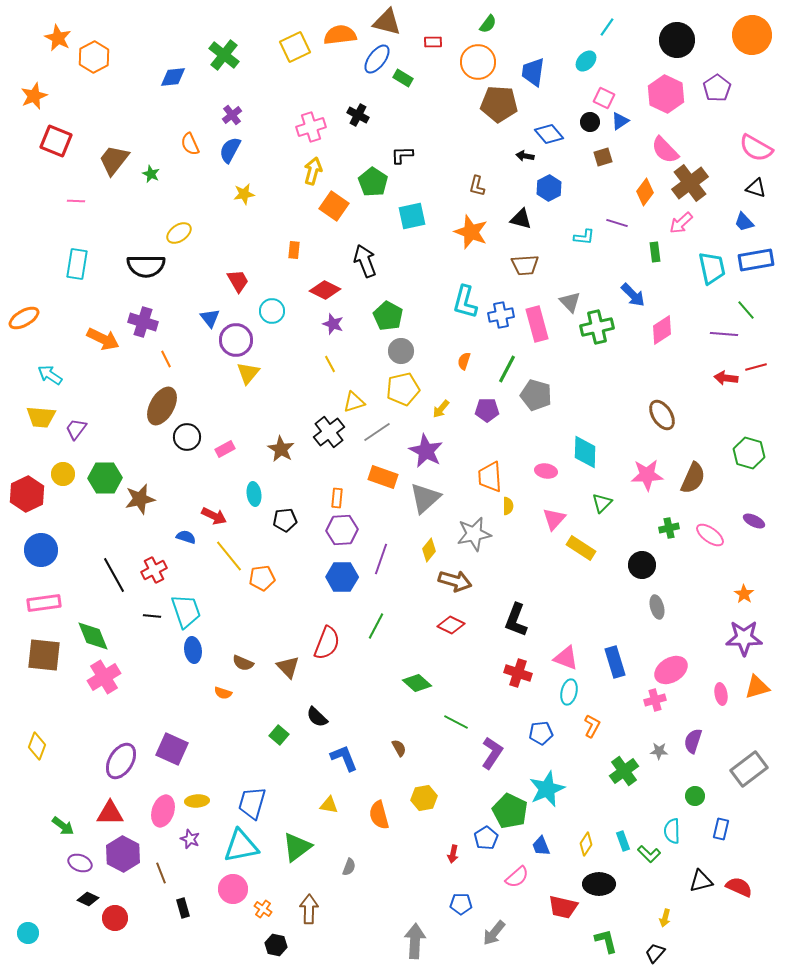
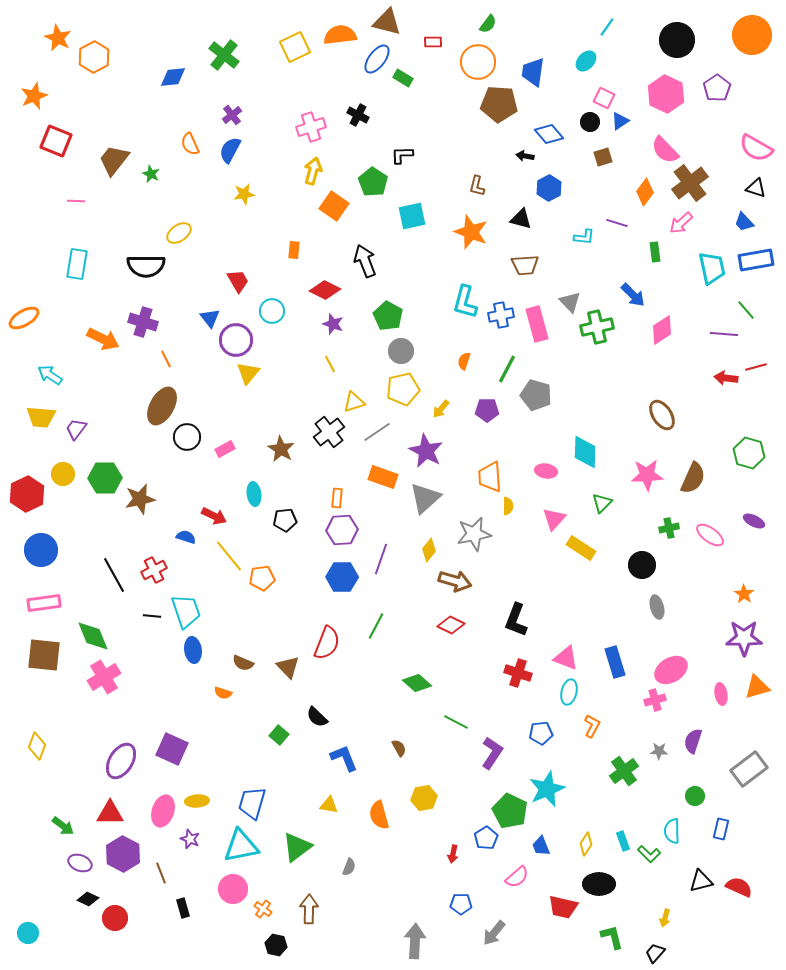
green L-shape at (606, 941): moved 6 px right, 4 px up
